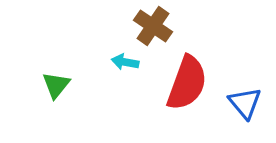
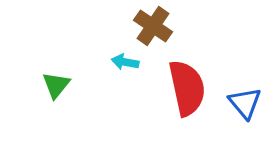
red semicircle: moved 5 px down; rotated 32 degrees counterclockwise
